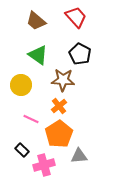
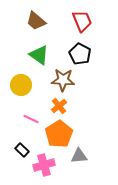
red trapezoid: moved 6 px right, 4 px down; rotated 20 degrees clockwise
green triangle: moved 1 px right
